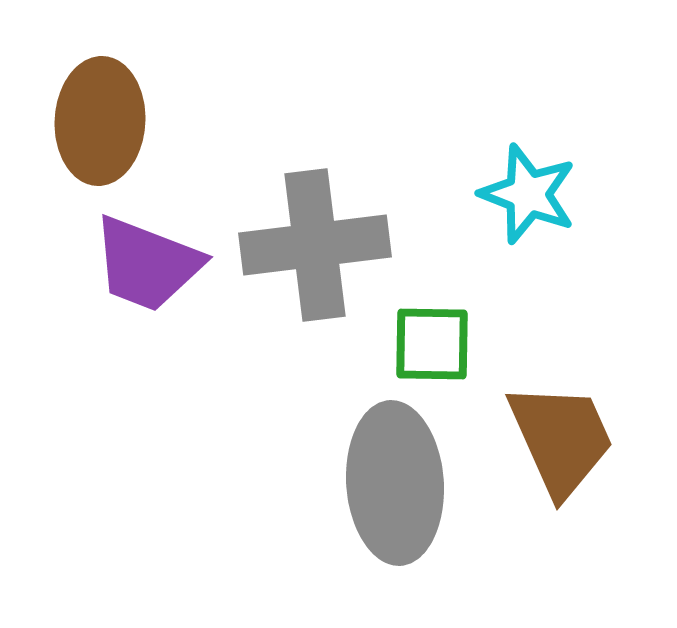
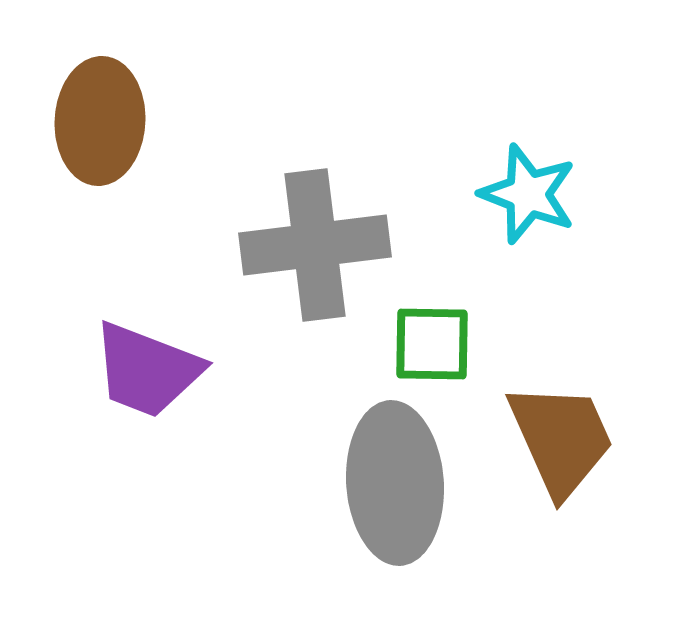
purple trapezoid: moved 106 px down
